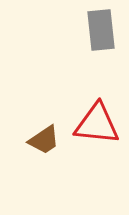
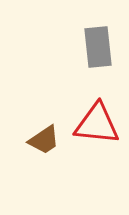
gray rectangle: moved 3 px left, 17 px down
